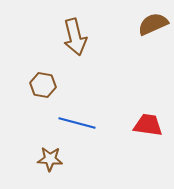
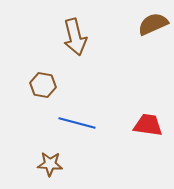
brown star: moved 5 px down
